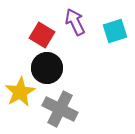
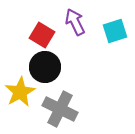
black circle: moved 2 px left, 1 px up
